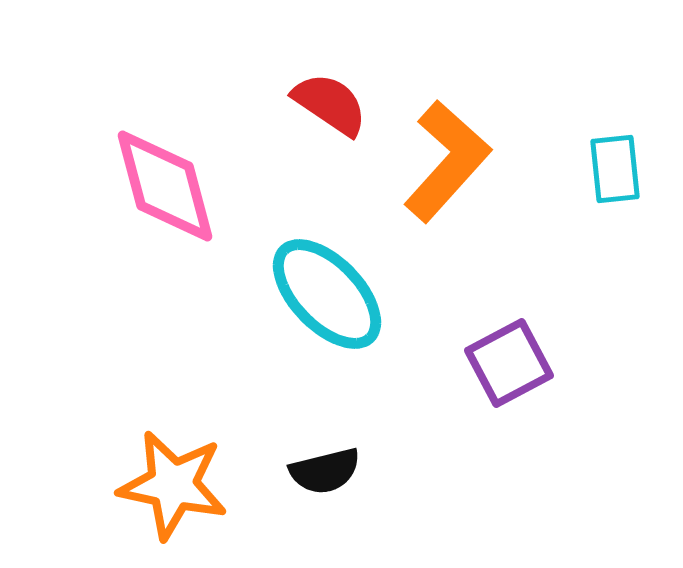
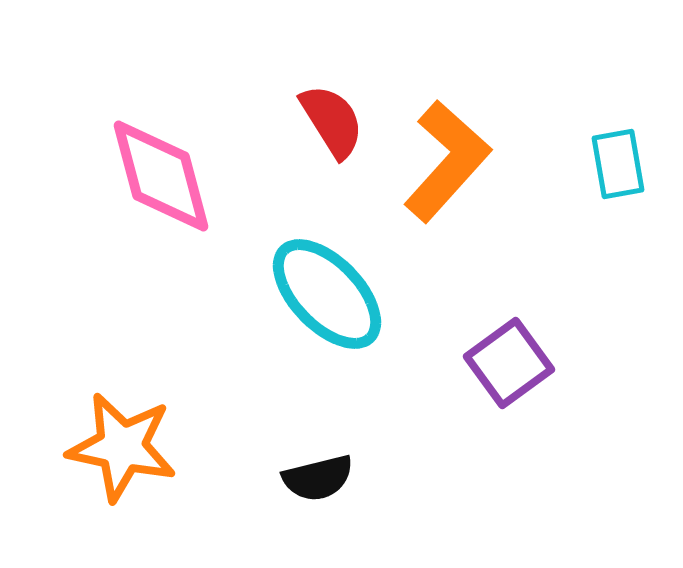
red semicircle: moved 2 px right, 17 px down; rotated 24 degrees clockwise
cyan rectangle: moved 3 px right, 5 px up; rotated 4 degrees counterclockwise
pink diamond: moved 4 px left, 10 px up
purple square: rotated 8 degrees counterclockwise
black semicircle: moved 7 px left, 7 px down
orange star: moved 51 px left, 38 px up
